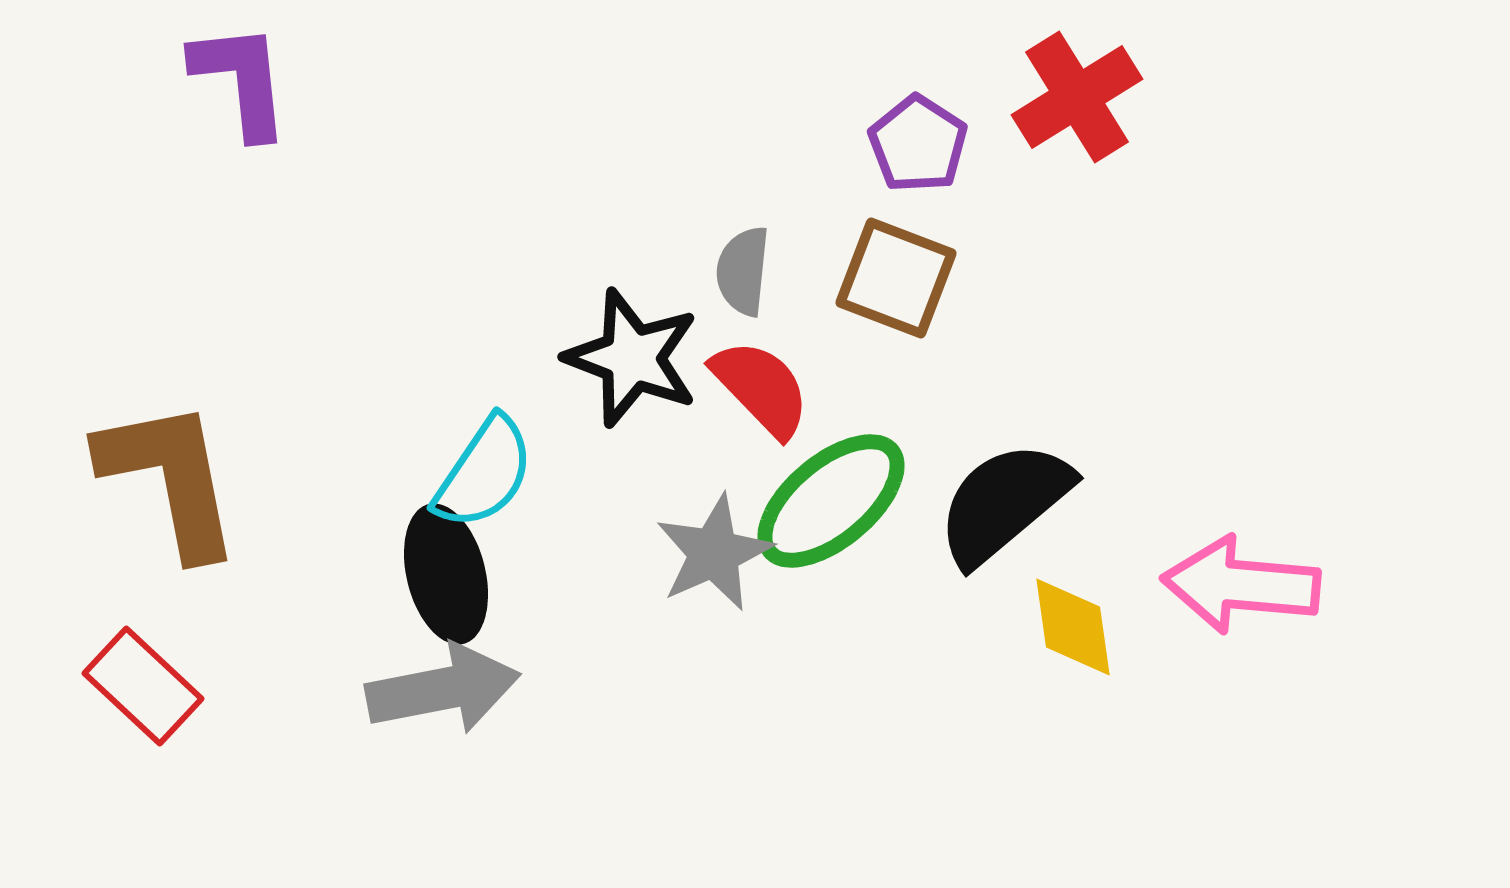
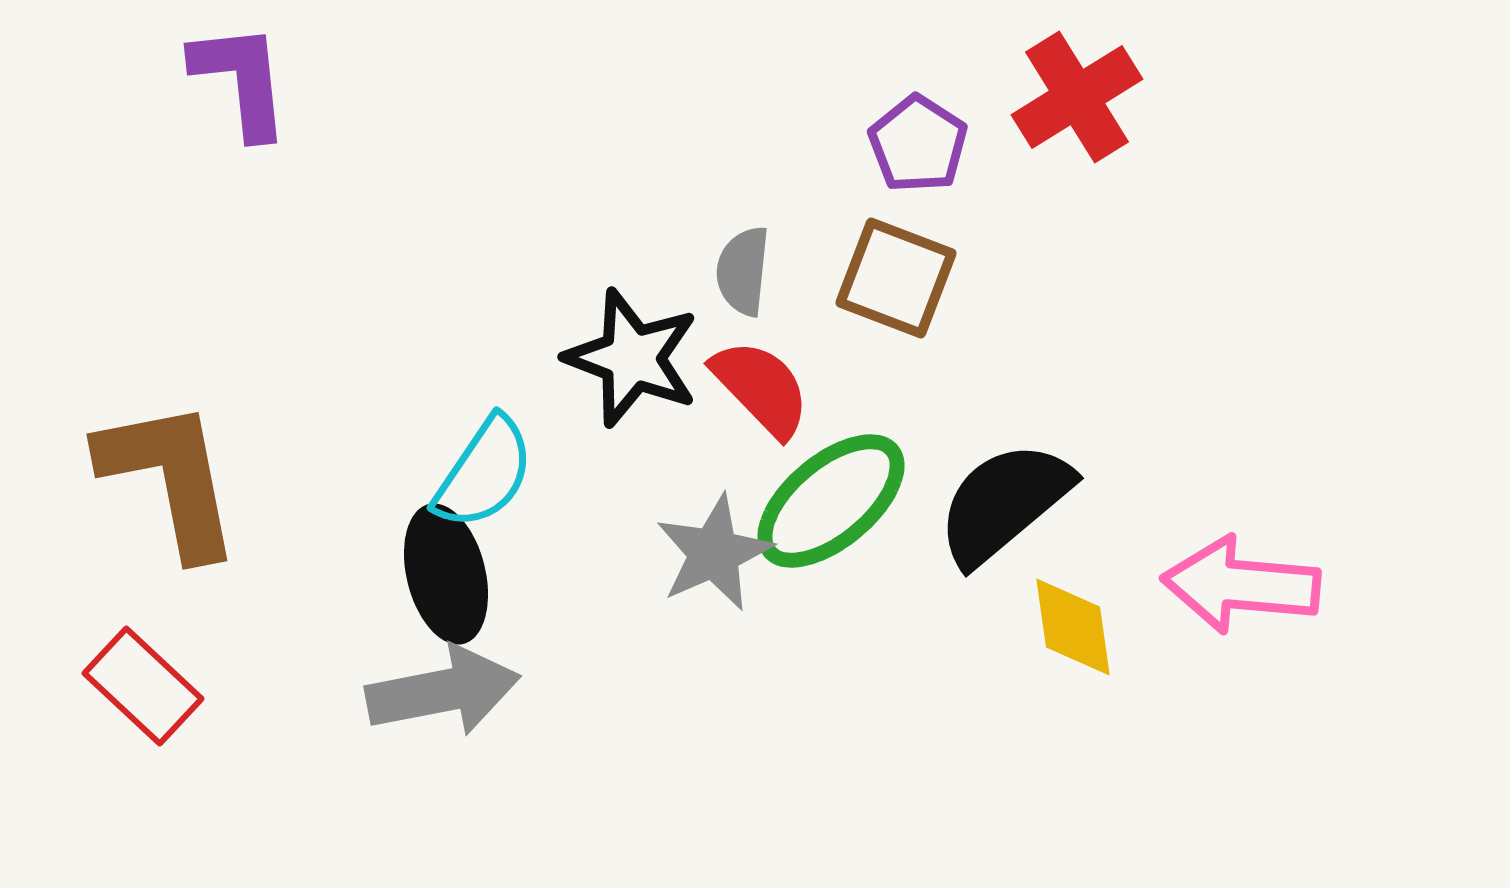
gray arrow: moved 2 px down
